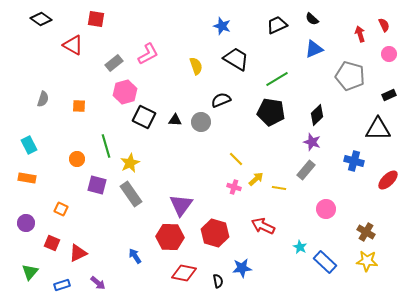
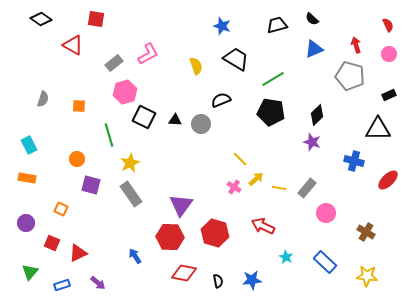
black trapezoid at (277, 25): rotated 10 degrees clockwise
red semicircle at (384, 25): moved 4 px right
red arrow at (360, 34): moved 4 px left, 11 px down
green line at (277, 79): moved 4 px left
gray circle at (201, 122): moved 2 px down
green line at (106, 146): moved 3 px right, 11 px up
yellow line at (236, 159): moved 4 px right
gray rectangle at (306, 170): moved 1 px right, 18 px down
purple square at (97, 185): moved 6 px left
pink cross at (234, 187): rotated 16 degrees clockwise
pink circle at (326, 209): moved 4 px down
cyan star at (300, 247): moved 14 px left, 10 px down
yellow star at (367, 261): moved 15 px down
blue star at (242, 268): moved 10 px right, 12 px down
